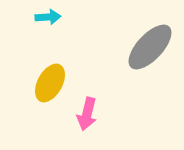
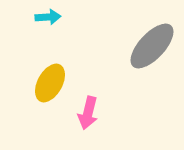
gray ellipse: moved 2 px right, 1 px up
pink arrow: moved 1 px right, 1 px up
